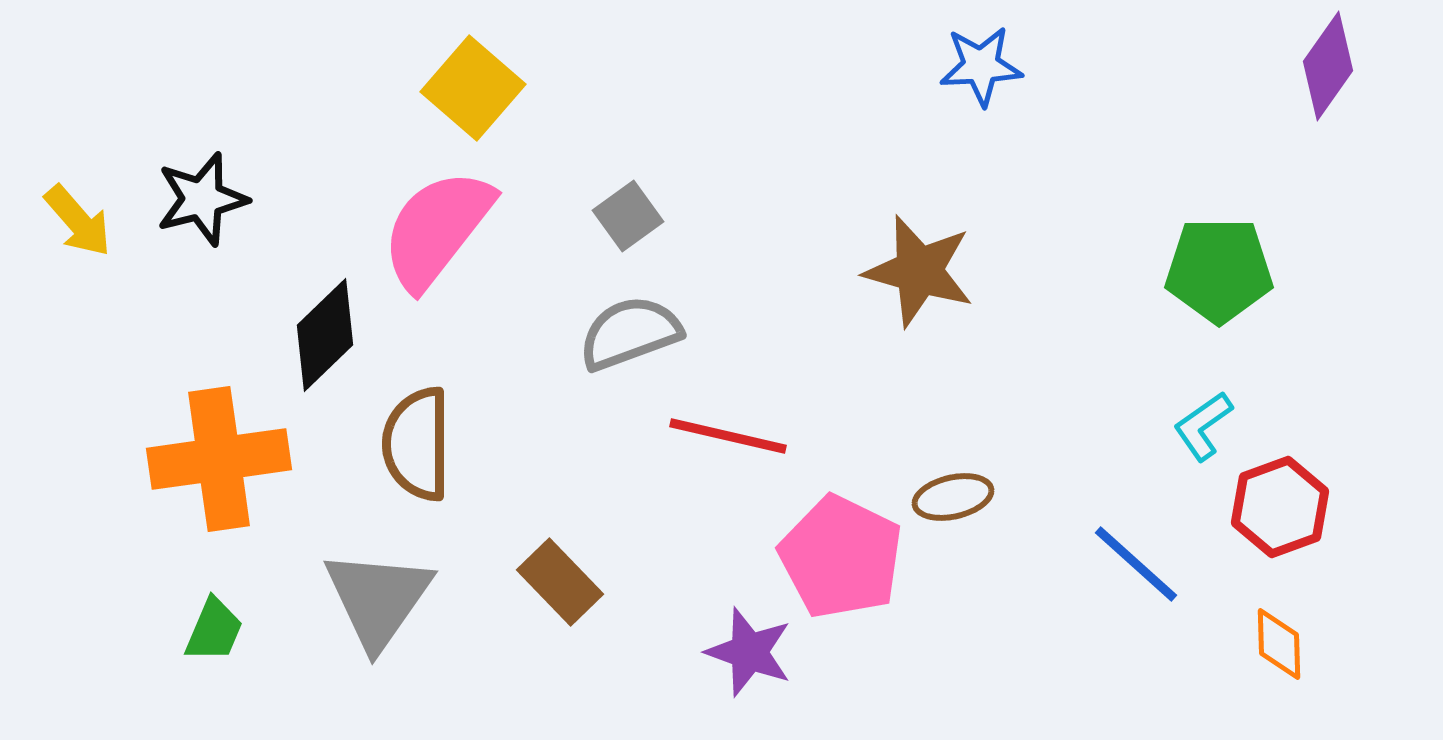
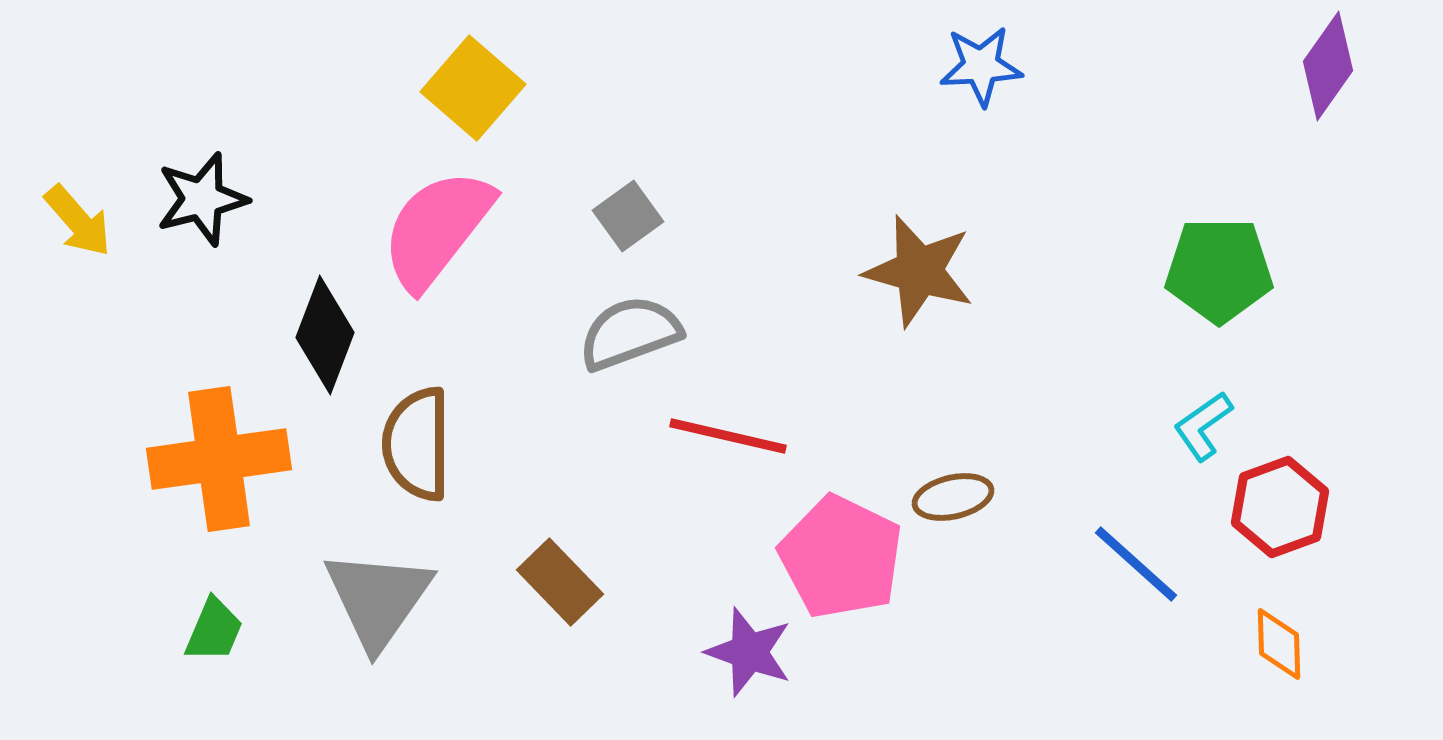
black diamond: rotated 25 degrees counterclockwise
